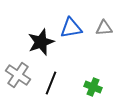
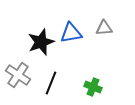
blue triangle: moved 5 px down
